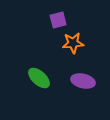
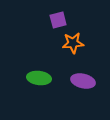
green ellipse: rotated 35 degrees counterclockwise
